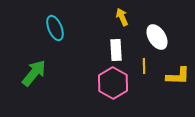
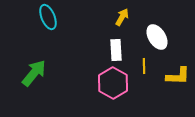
yellow arrow: rotated 54 degrees clockwise
cyan ellipse: moved 7 px left, 11 px up
